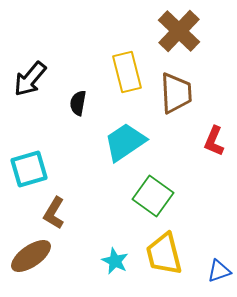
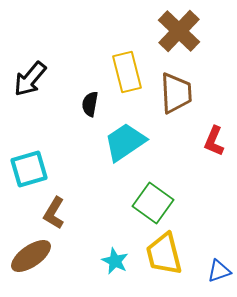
black semicircle: moved 12 px right, 1 px down
green square: moved 7 px down
